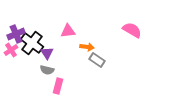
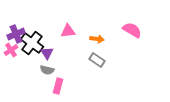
orange arrow: moved 10 px right, 8 px up
